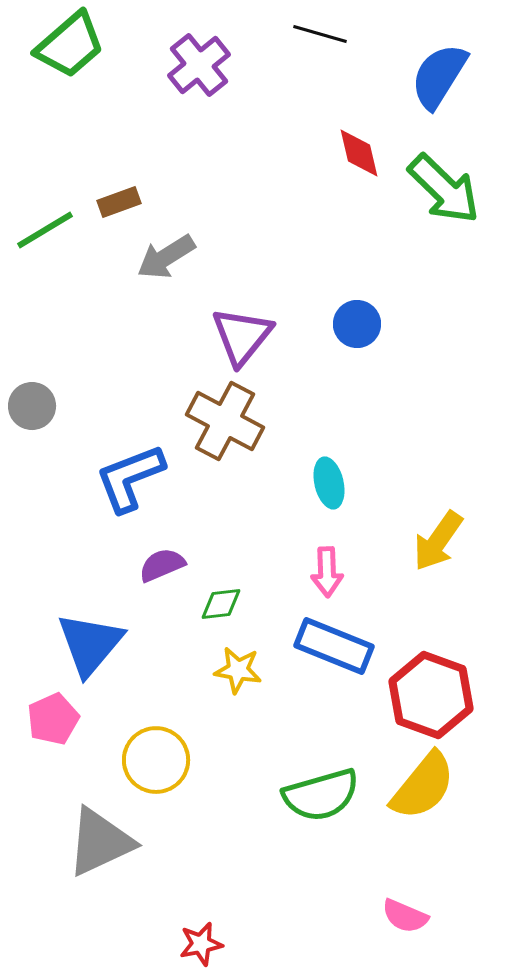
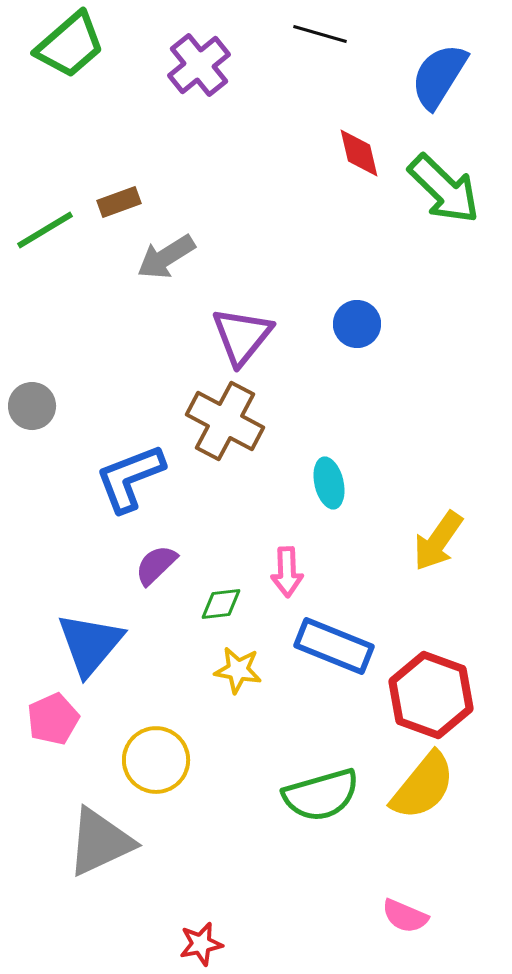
purple semicircle: moved 6 px left; rotated 21 degrees counterclockwise
pink arrow: moved 40 px left
